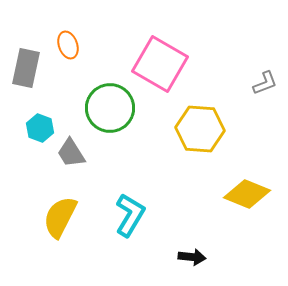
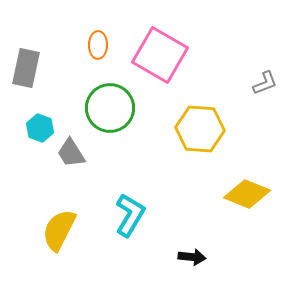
orange ellipse: moved 30 px right; rotated 20 degrees clockwise
pink square: moved 9 px up
yellow semicircle: moved 1 px left, 13 px down
